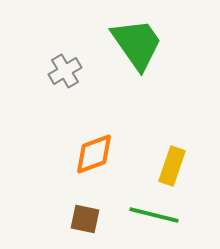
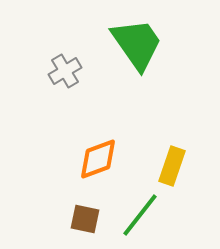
orange diamond: moved 4 px right, 5 px down
green line: moved 14 px left; rotated 66 degrees counterclockwise
